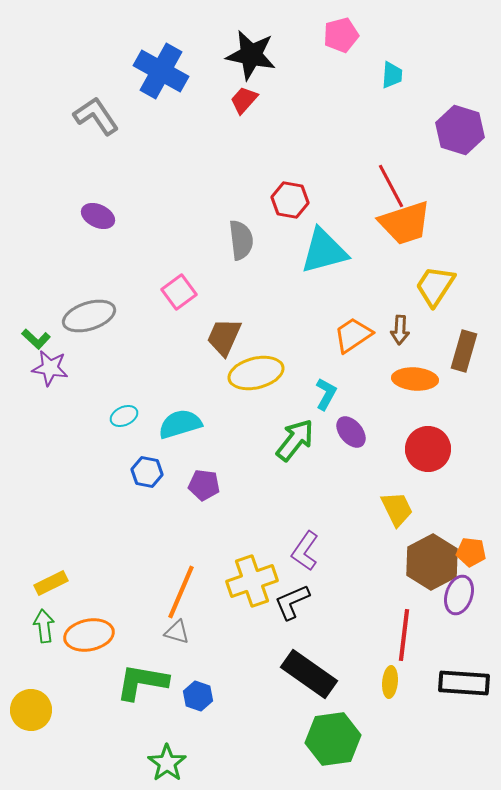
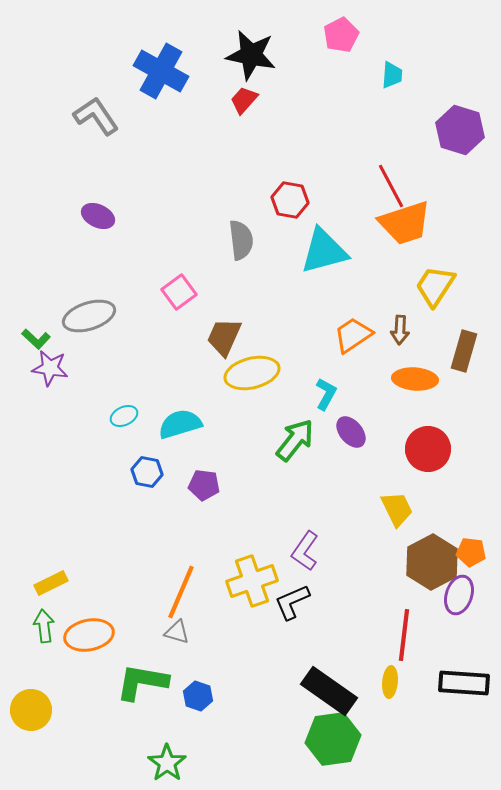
pink pentagon at (341, 35): rotated 12 degrees counterclockwise
yellow ellipse at (256, 373): moved 4 px left
black rectangle at (309, 674): moved 20 px right, 17 px down
